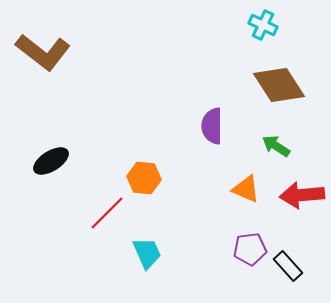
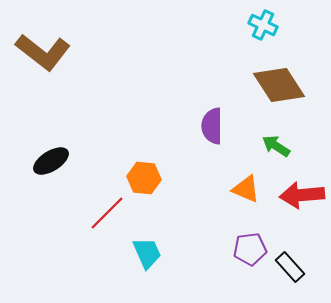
black rectangle: moved 2 px right, 1 px down
